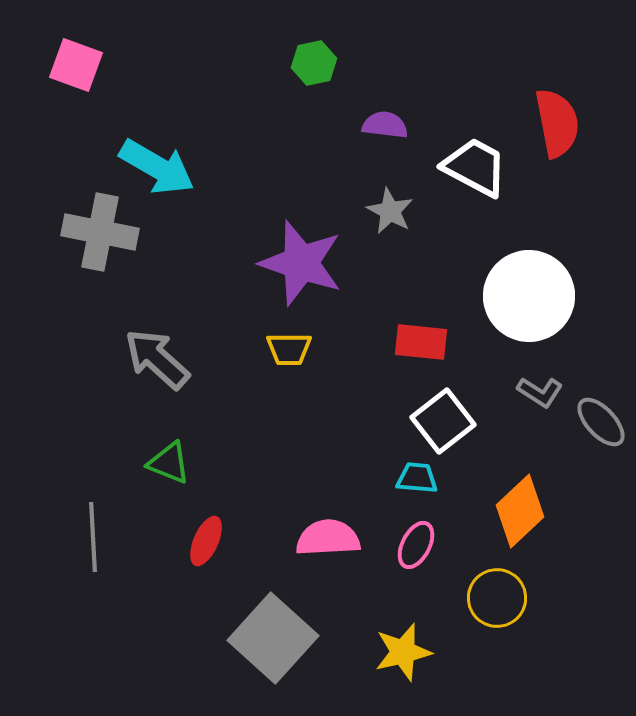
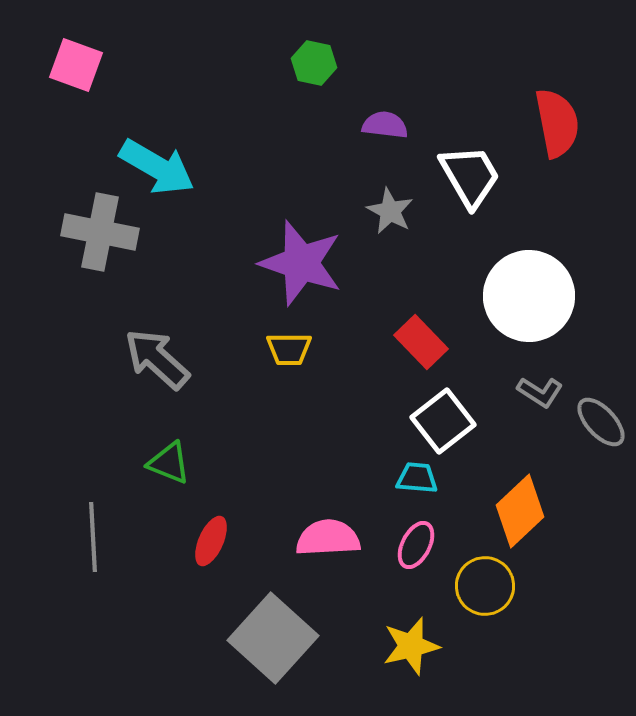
green hexagon: rotated 24 degrees clockwise
white trapezoid: moved 5 px left, 9 px down; rotated 32 degrees clockwise
red rectangle: rotated 40 degrees clockwise
red ellipse: moved 5 px right
yellow circle: moved 12 px left, 12 px up
yellow star: moved 8 px right, 6 px up
